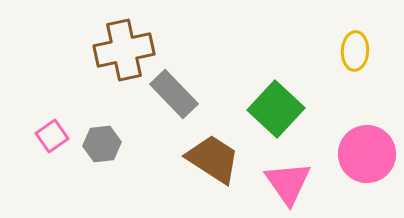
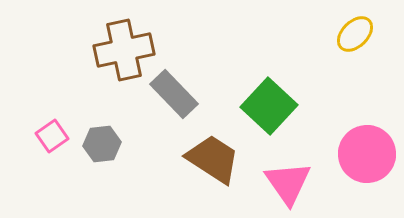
yellow ellipse: moved 17 px up; rotated 42 degrees clockwise
green square: moved 7 px left, 3 px up
